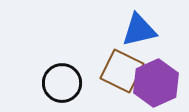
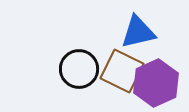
blue triangle: moved 1 px left, 2 px down
black circle: moved 17 px right, 14 px up
